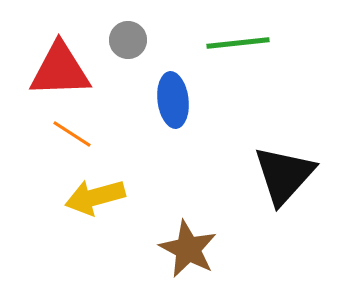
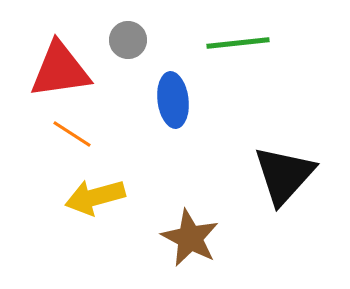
red triangle: rotated 6 degrees counterclockwise
brown star: moved 2 px right, 11 px up
